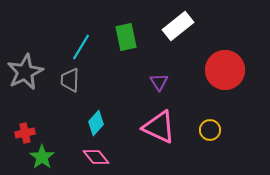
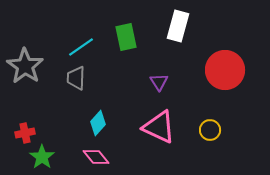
white rectangle: rotated 36 degrees counterclockwise
cyan line: rotated 24 degrees clockwise
gray star: moved 6 px up; rotated 12 degrees counterclockwise
gray trapezoid: moved 6 px right, 2 px up
cyan diamond: moved 2 px right
